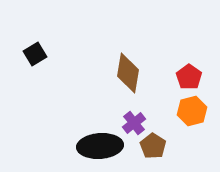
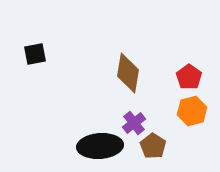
black square: rotated 20 degrees clockwise
